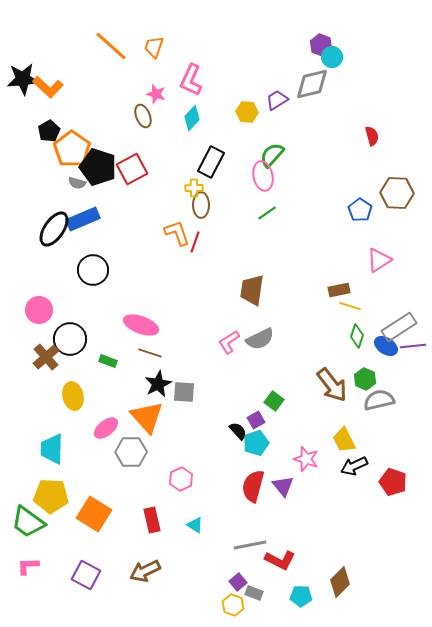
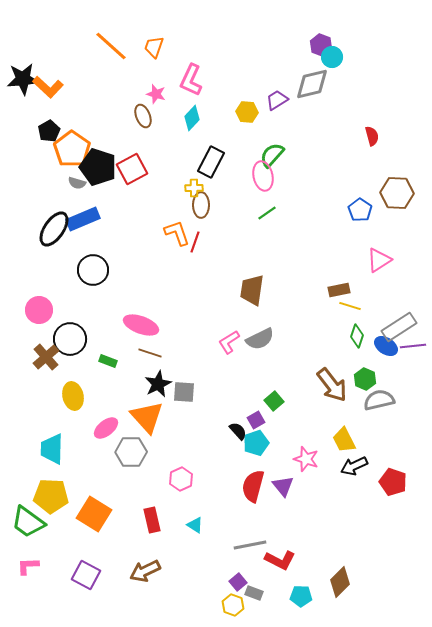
green square at (274, 401): rotated 12 degrees clockwise
